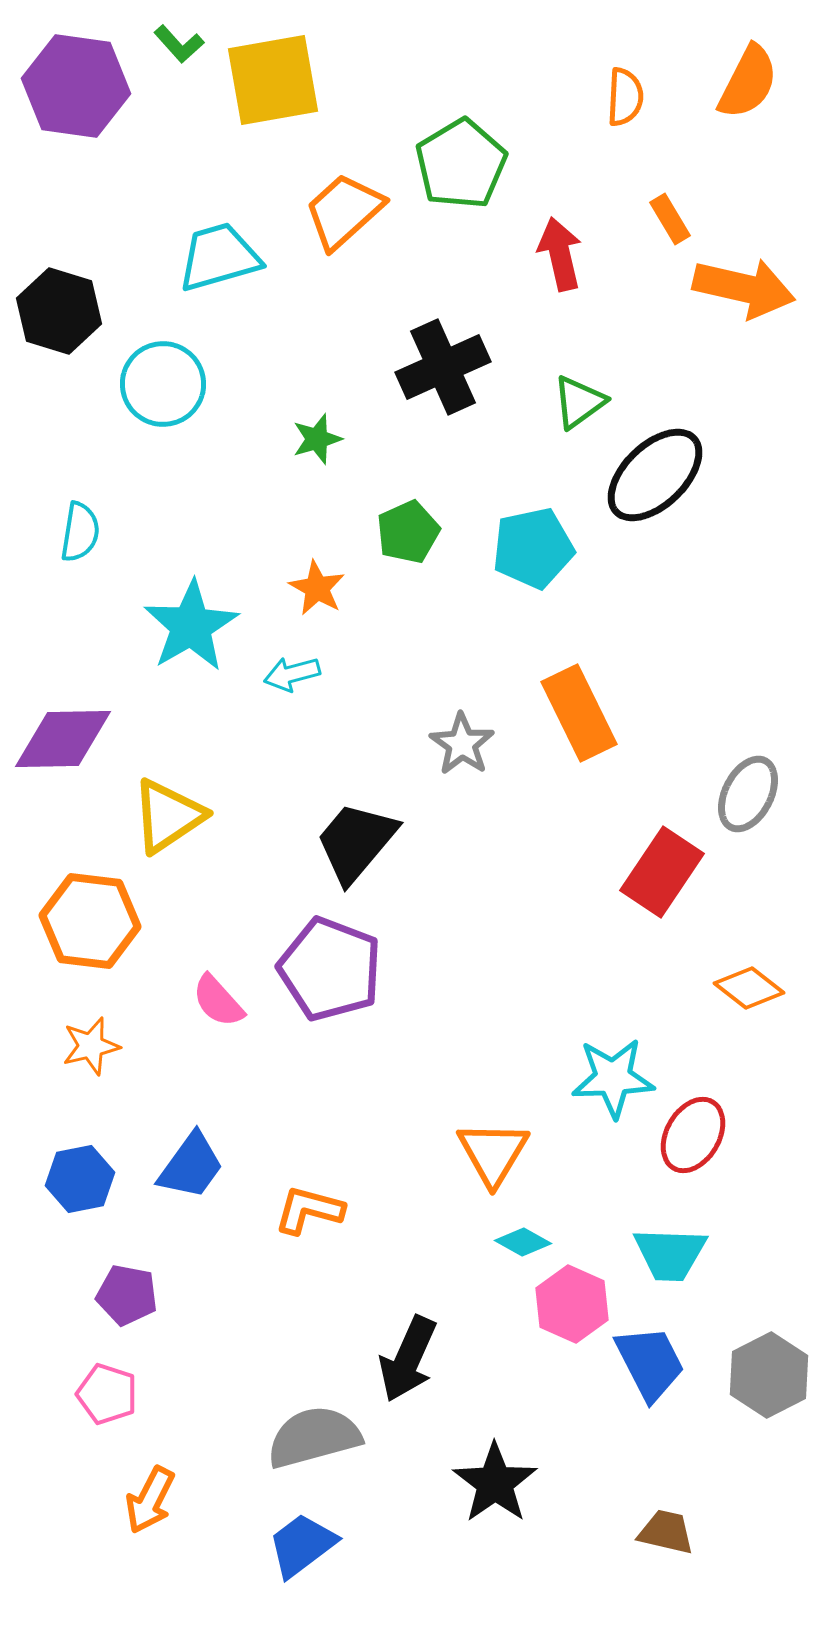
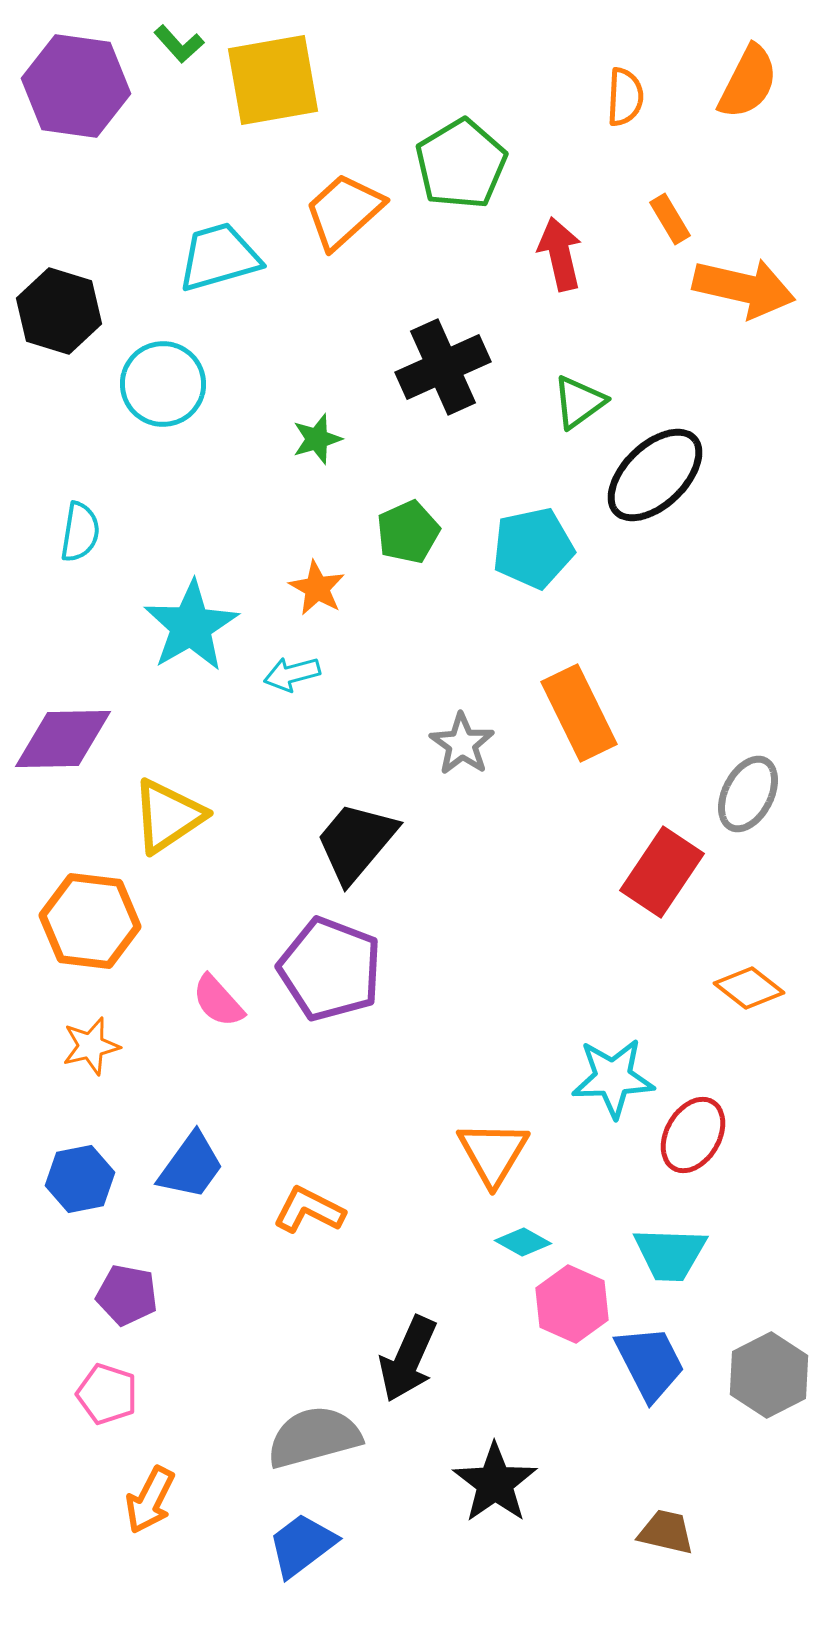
orange L-shape at (309, 1210): rotated 12 degrees clockwise
